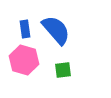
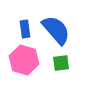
green square: moved 2 px left, 7 px up
